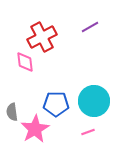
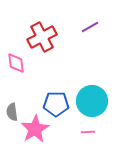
pink diamond: moved 9 px left, 1 px down
cyan circle: moved 2 px left
pink line: rotated 16 degrees clockwise
